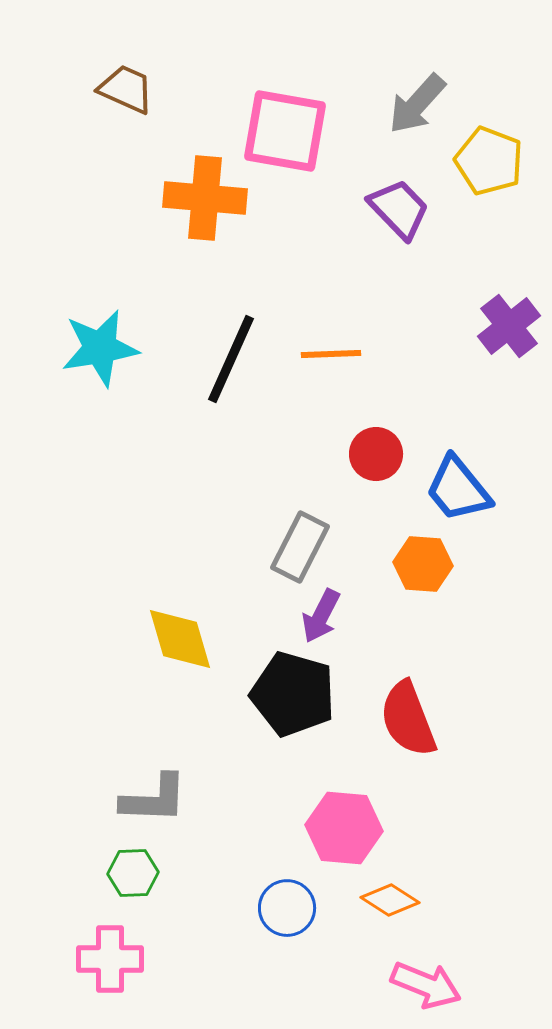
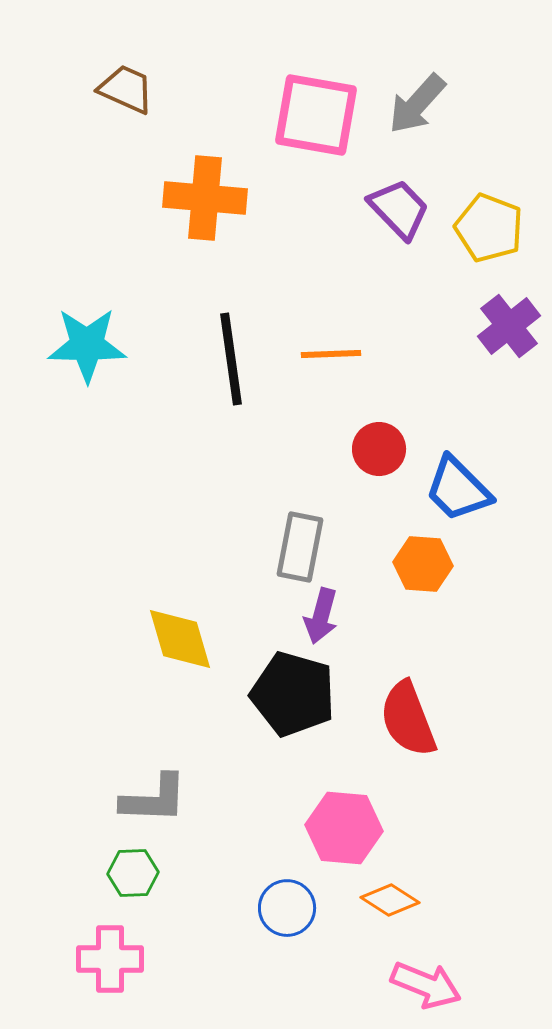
pink square: moved 31 px right, 16 px up
yellow pentagon: moved 67 px down
cyan star: moved 13 px left, 3 px up; rotated 10 degrees clockwise
black line: rotated 32 degrees counterclockwise
red circle: moved 3 px right, 5 px up
blue trapezoid: rotated 6 degrees counterclockwise
gray rectangle: rotated 16 degrees counterclockwise
purple arrow: rotated 12 degrees counterclockwise
